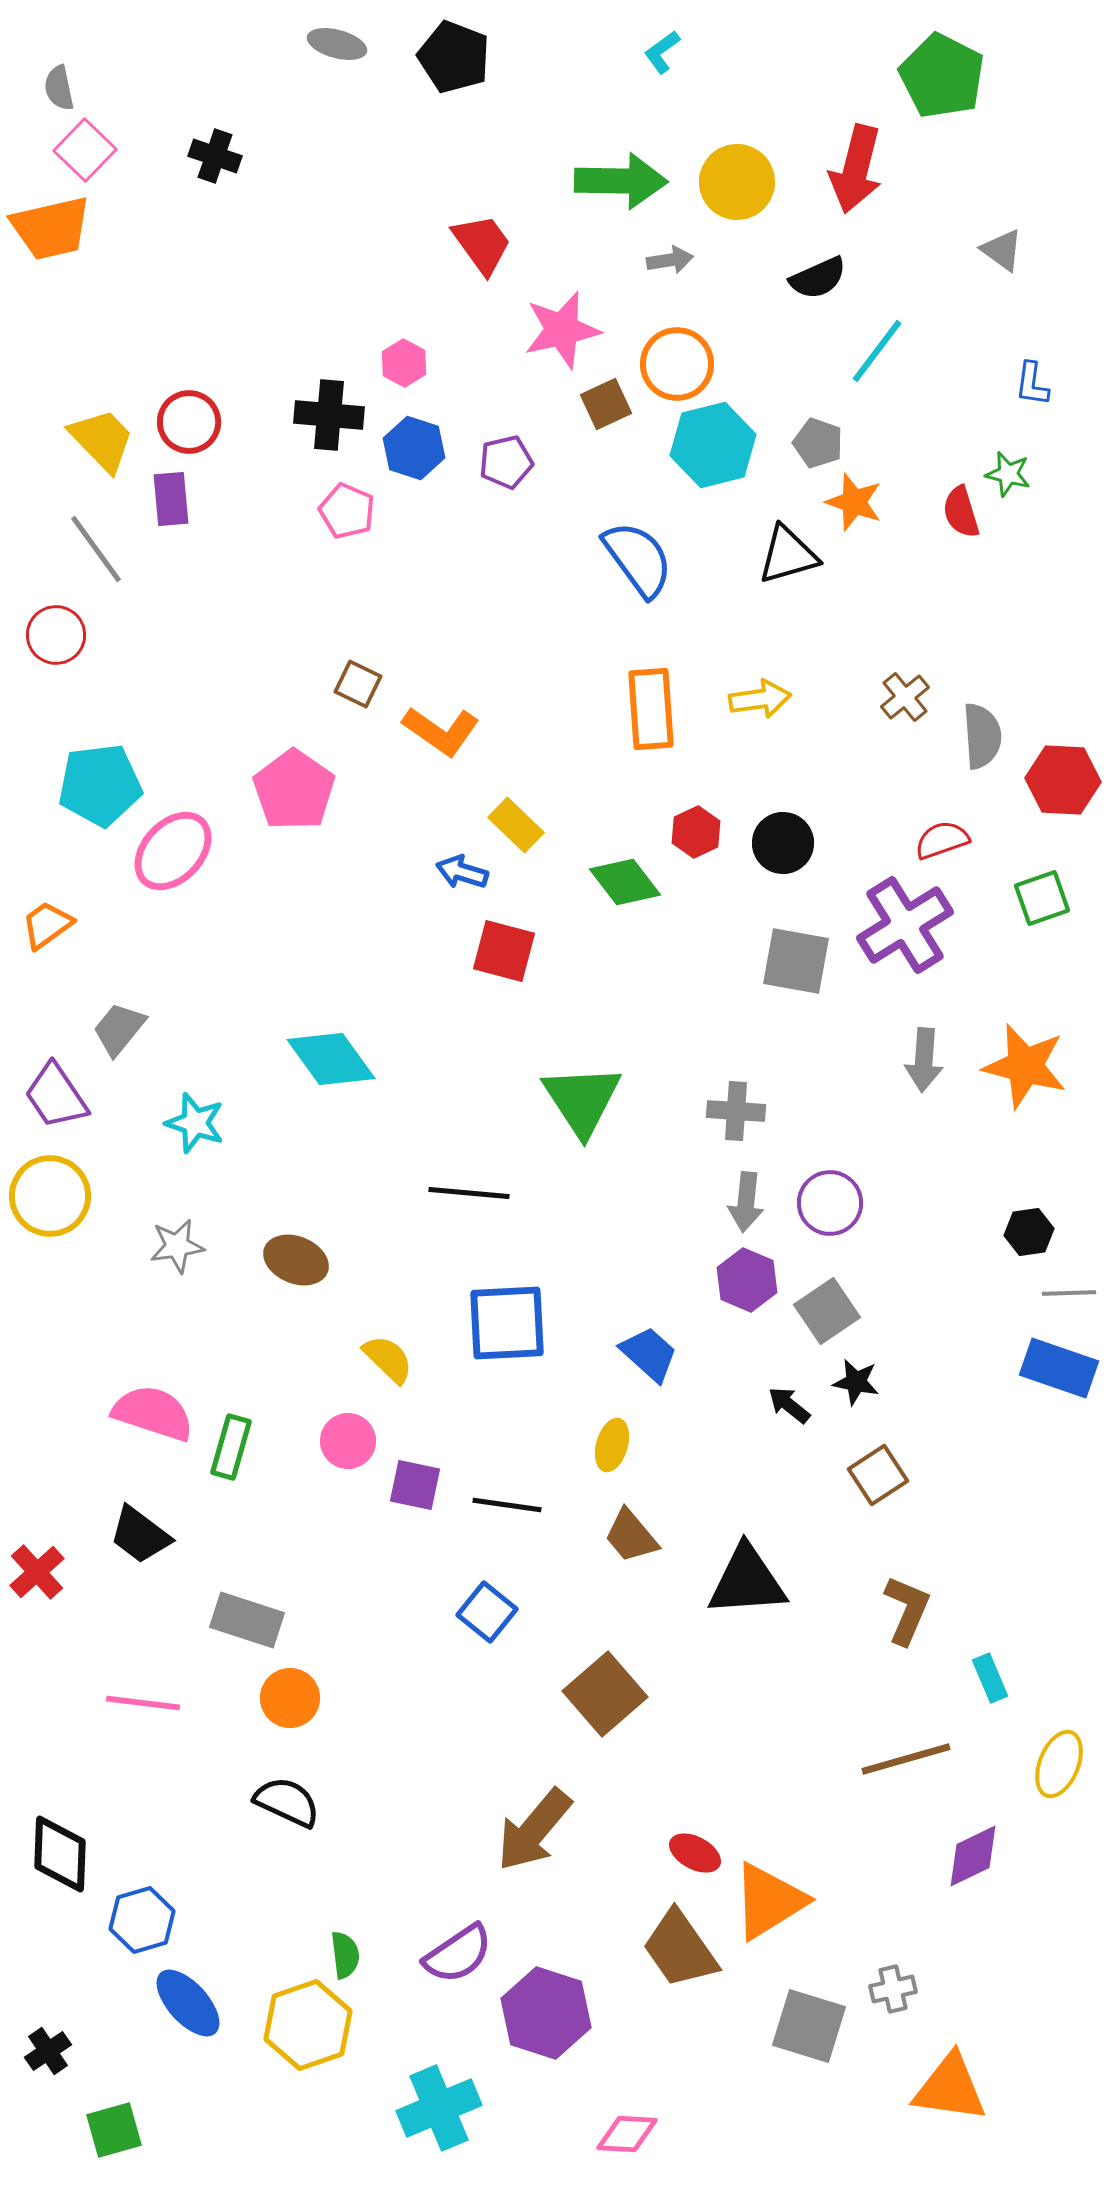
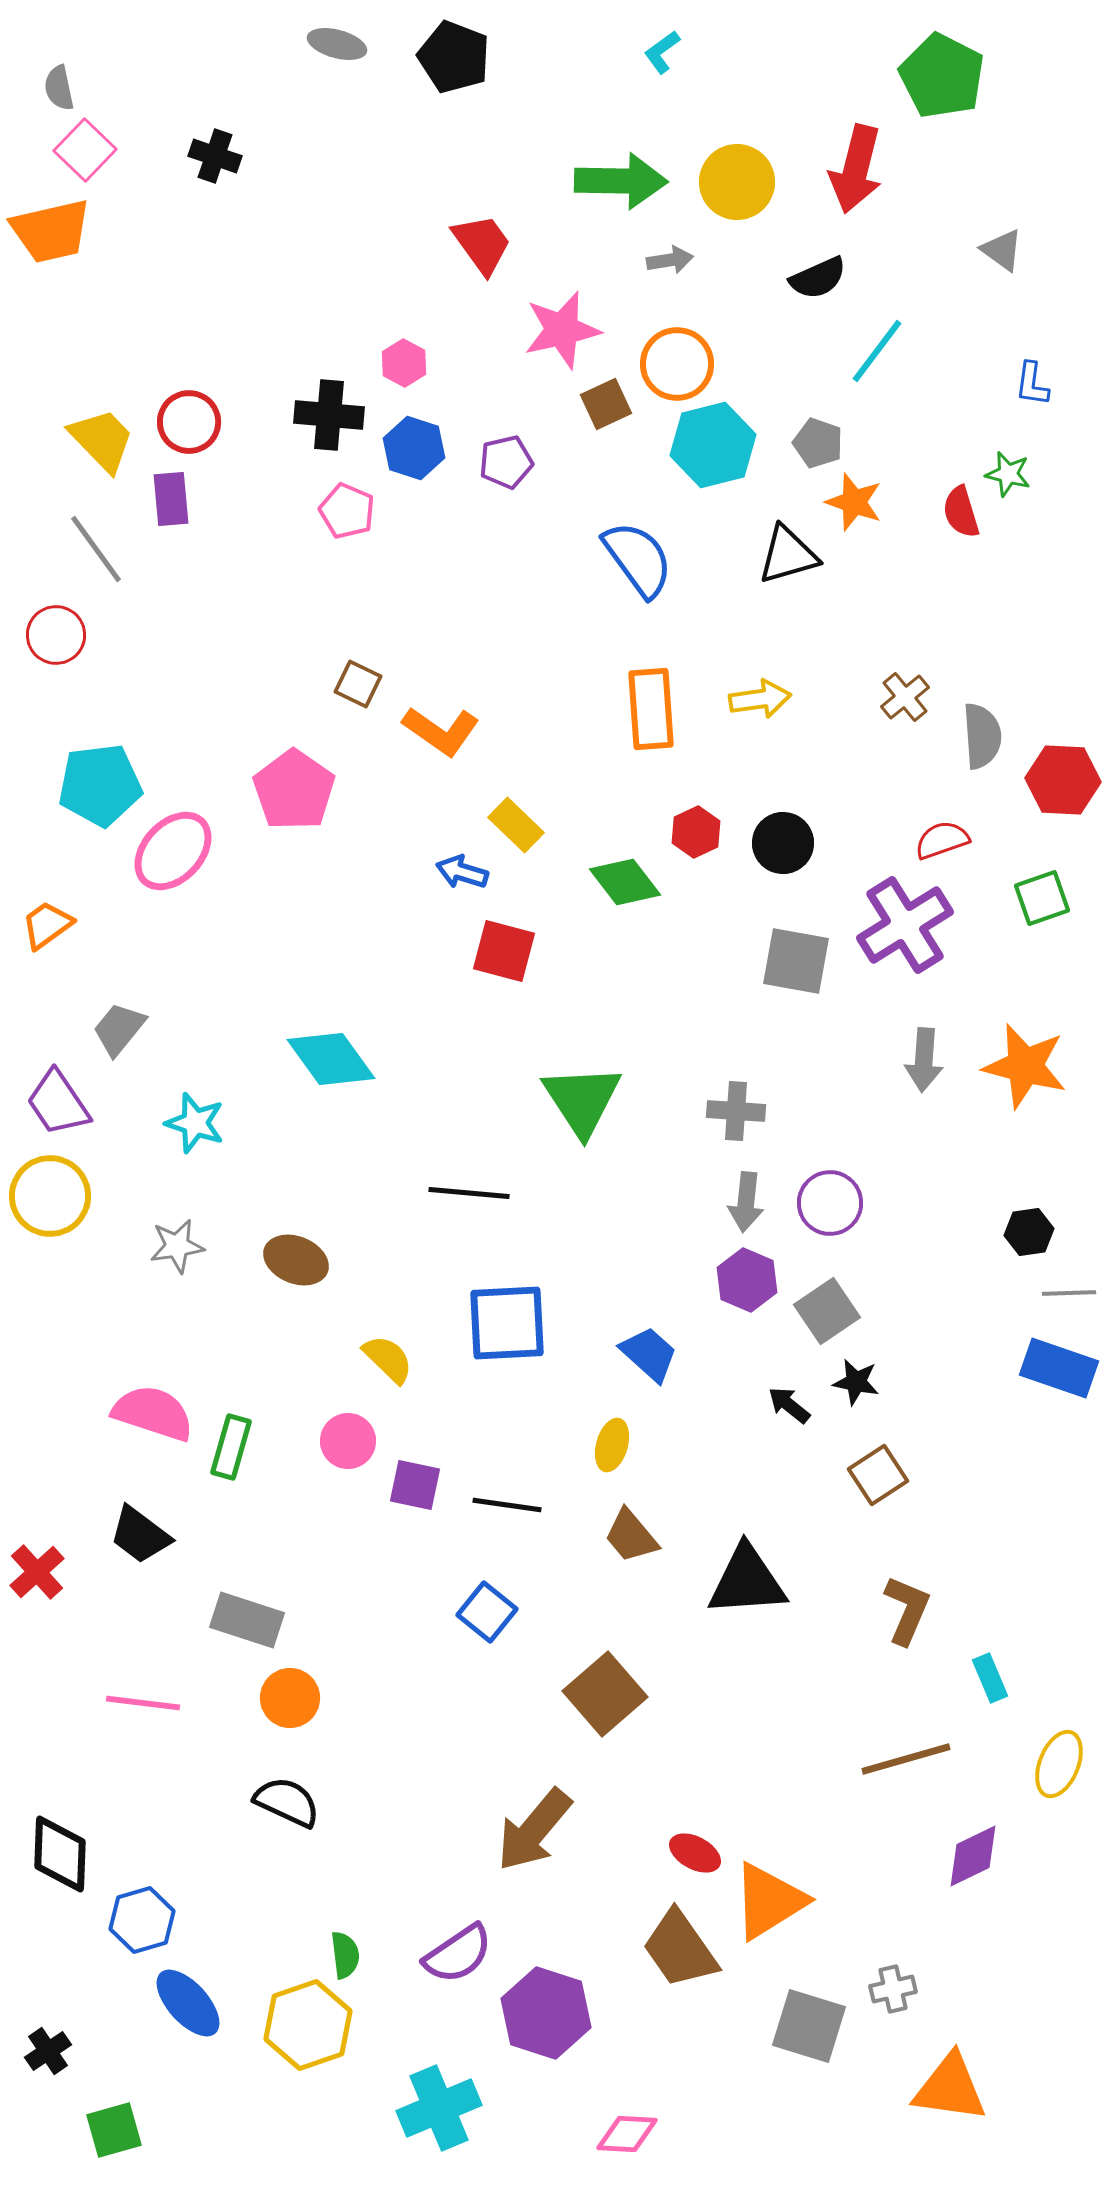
orange trapezoid at (51, 228): moved 3 px down
purple trapezoid at (56, 1096): moved 2 px right, 7 px down
